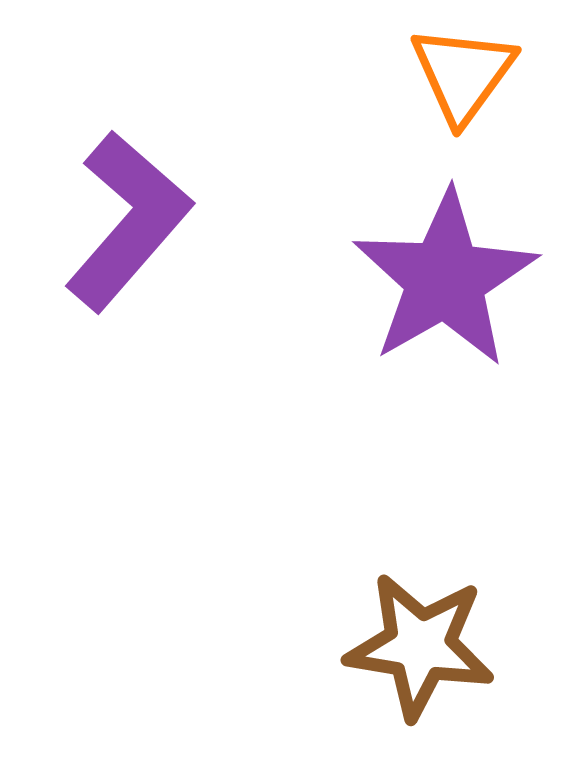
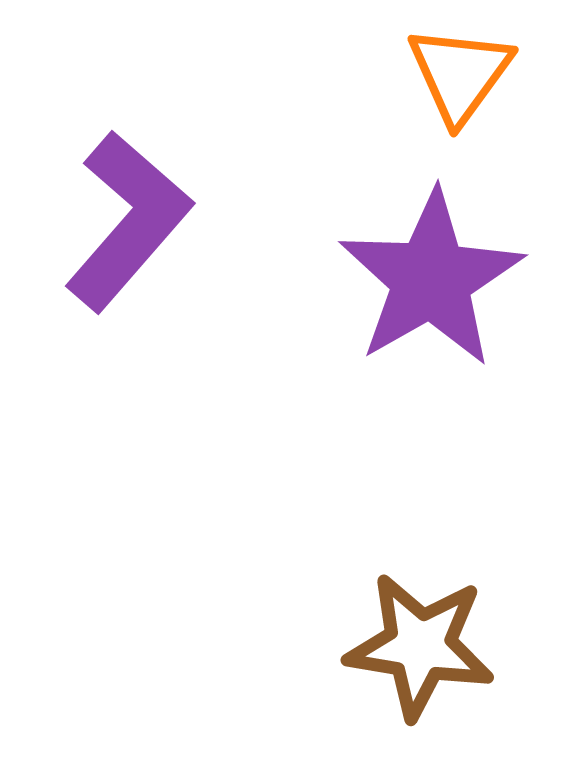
orange triangle: moved 3 px left
purple star: moved 14 px left
